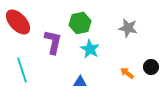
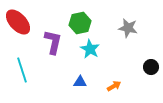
orange arrow: moved 13 px left, 13 px down; rotated 112 degrees clockwise
